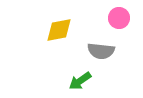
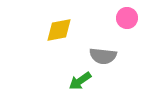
pink circle: moved 8 px right
gray semicircle: moved 2 px right, 5 px down
